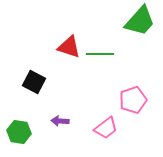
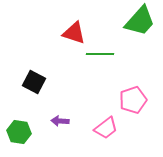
red triangle: moved 5 px right, 14 px up
